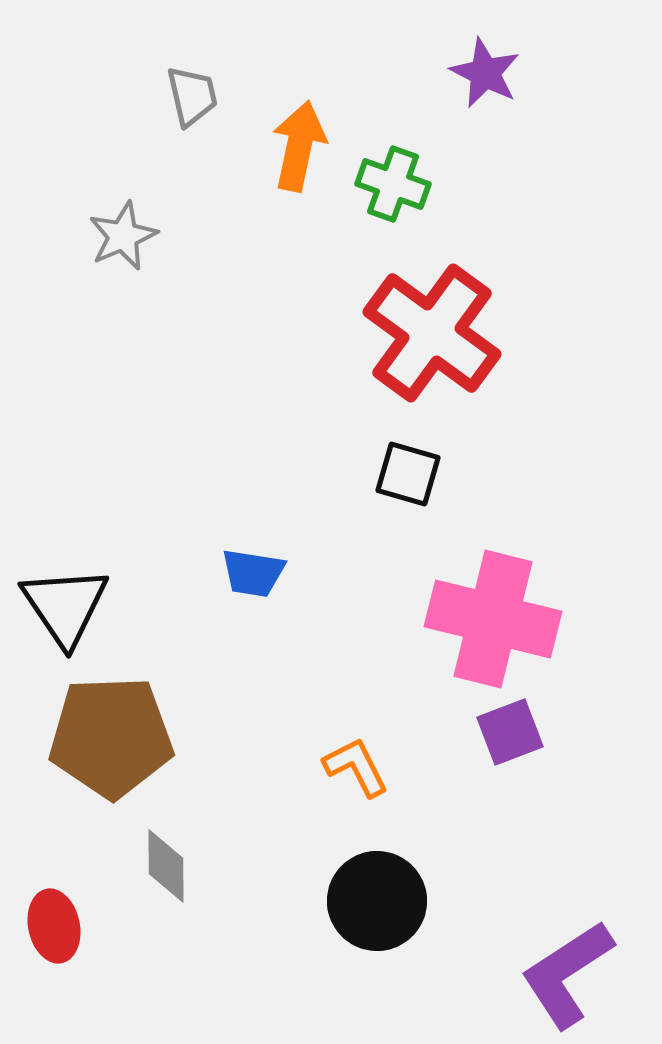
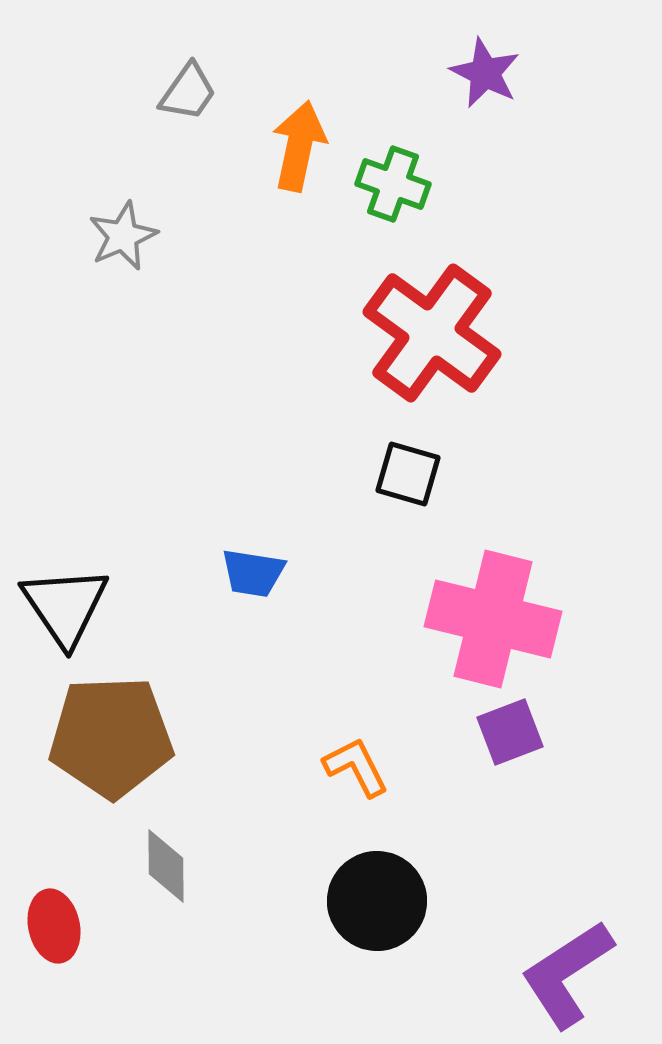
gray trapezoid: moved 4 px left, 4 px up; rotated 48 degrees clockwise
